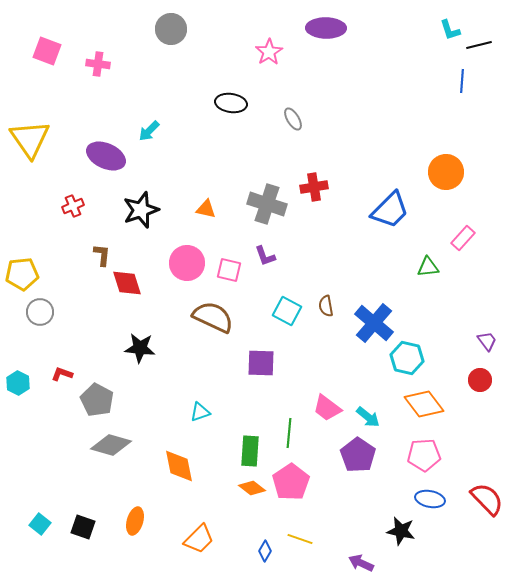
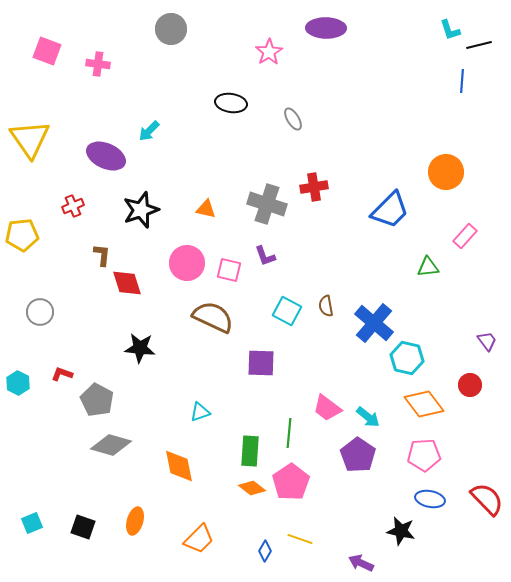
pink rectangle at (463, 238): moved 2 px right, 2 px up
yellow pentagon at (22, 274): moved 39 px up
red circle at (480, 380): moved 10 px left, 5 px down
cyan square at (40, 524): moved 8 px left, 1 px up; rotated 30 degrees clockwise
